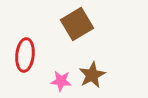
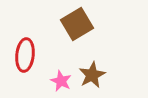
pink star: rotated 20 degrees clockwise
